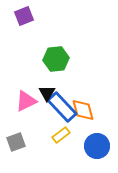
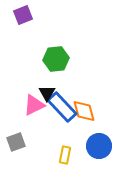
purple square: moved 1 px left, 1 px up
pink triangle: moved 8 px right, 4 px down
orange diamond: moved 1 px right, 1 px down
yellow rectangle: moved 4 px right, 20 px down; rotated 42 degrees counterclockwise
blue circle: moved 2 px right
